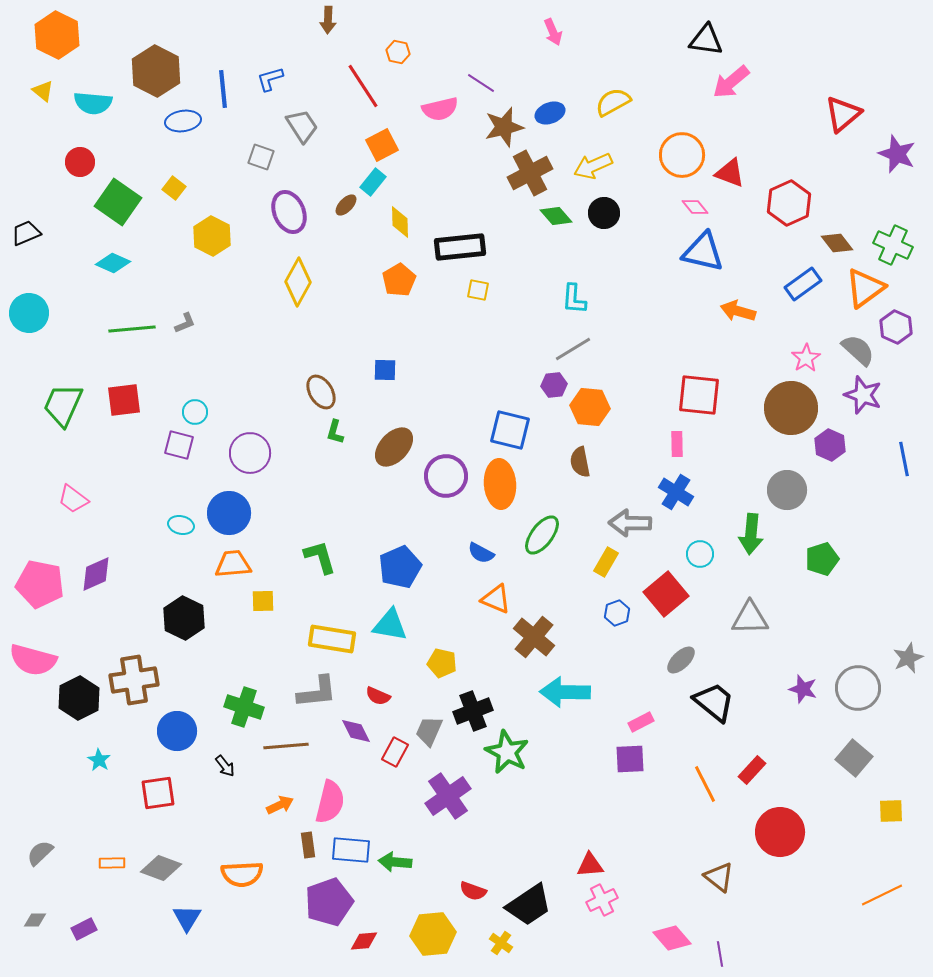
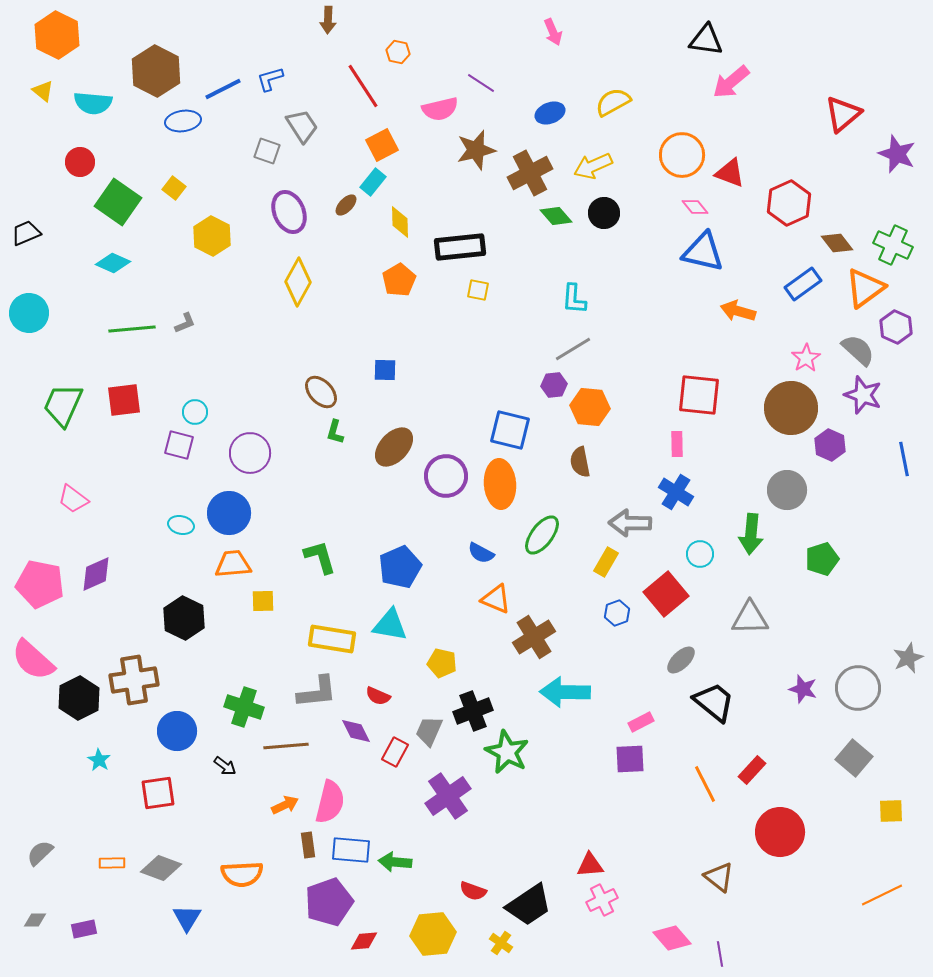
blue line at (223, 89): rotated 69 degrees clockwise
brown star at (504, 127): moved 28 px left, 23 px down
gray square at (261, 157): moved 6 px right, 6 px up
brown ellipse at (321, 392): rotated 12 degrees counterclockwise
brown cross at (534, 637): rotated 18 degrees clockwise
pink semicircle at (33, 660): rotated 27 degrees clockwise
black arrow at (225, 766): rotated 15 degrees counterclockwise
orange arrow at (280, 805): moved 5 px right
purple rectangle at (84, 929): rotated 15 degrees clockwise
